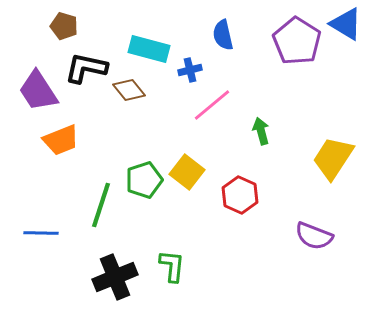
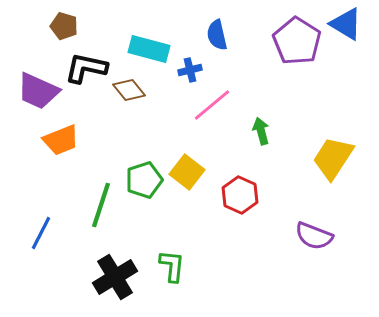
blue semicircle: moved 6 px left
purple trapezoid: rotated 33 degrees counterclockwise
blue line: rotated 64 degrees counterclockwise
black cross: rotated 9 degrees counterclockwise
